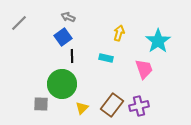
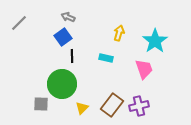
cyan star: moved 3 px left
